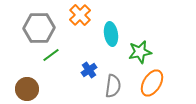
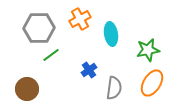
orange cross: moved 4 px down; rotated 15 degrees clockwise
green star: moved 8 px right, 2 px up
gray semicircle: moved 1 px right, 2 px down
